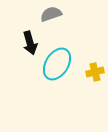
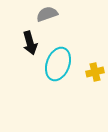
gray semicircle: moved 4 px left
cyan ellipse: moved 1 px right; rotated 12 degrees counterclockwise
